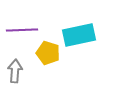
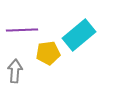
cyan rectangle: rotated 28 degrees counterclockwise
yellow pentagon: rotated 25 degrees counterclockwise
